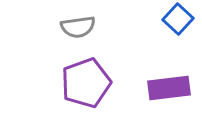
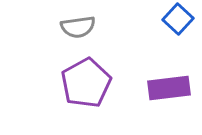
purple pentagon: rotated 9 degrees counterclockwise
